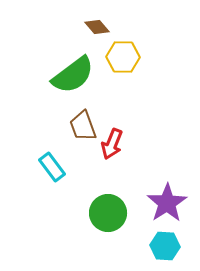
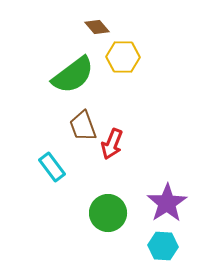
cyan hexagon: moved 2 px left
